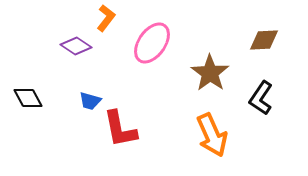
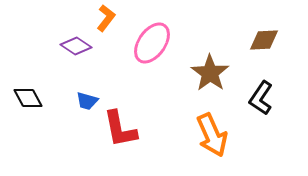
blue trapezoid: moved 3 px left
